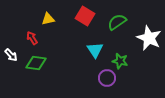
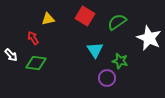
red arrow: moved 1 px right
